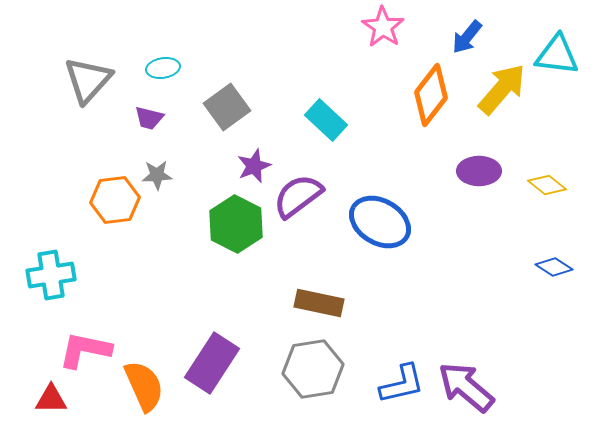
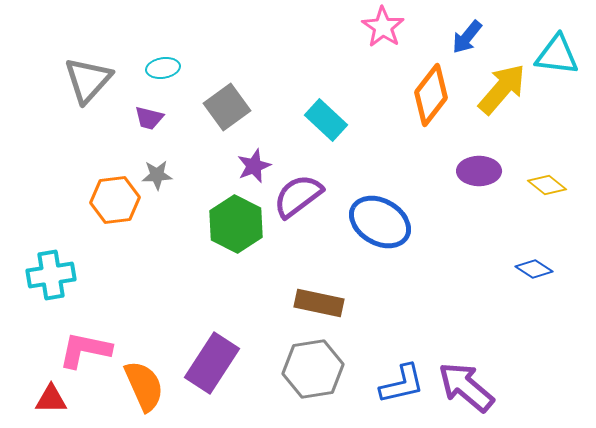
blue diamond: moved 20 px left, 2 px down
